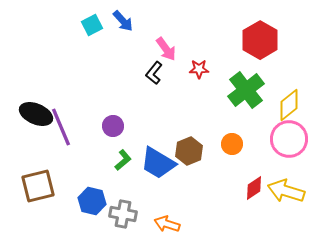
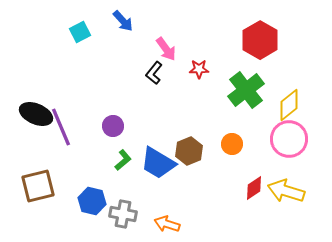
cyan square: moved 12 px left, 7 px down
